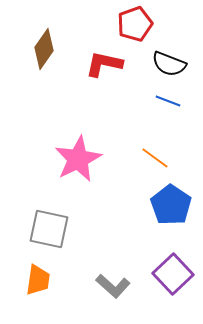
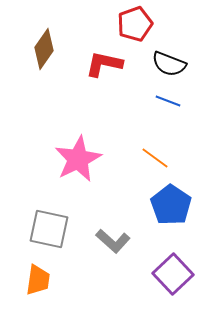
gray L-shape: moved 45 px up
